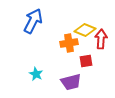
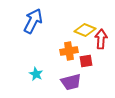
orange cross: moved 8 px down
